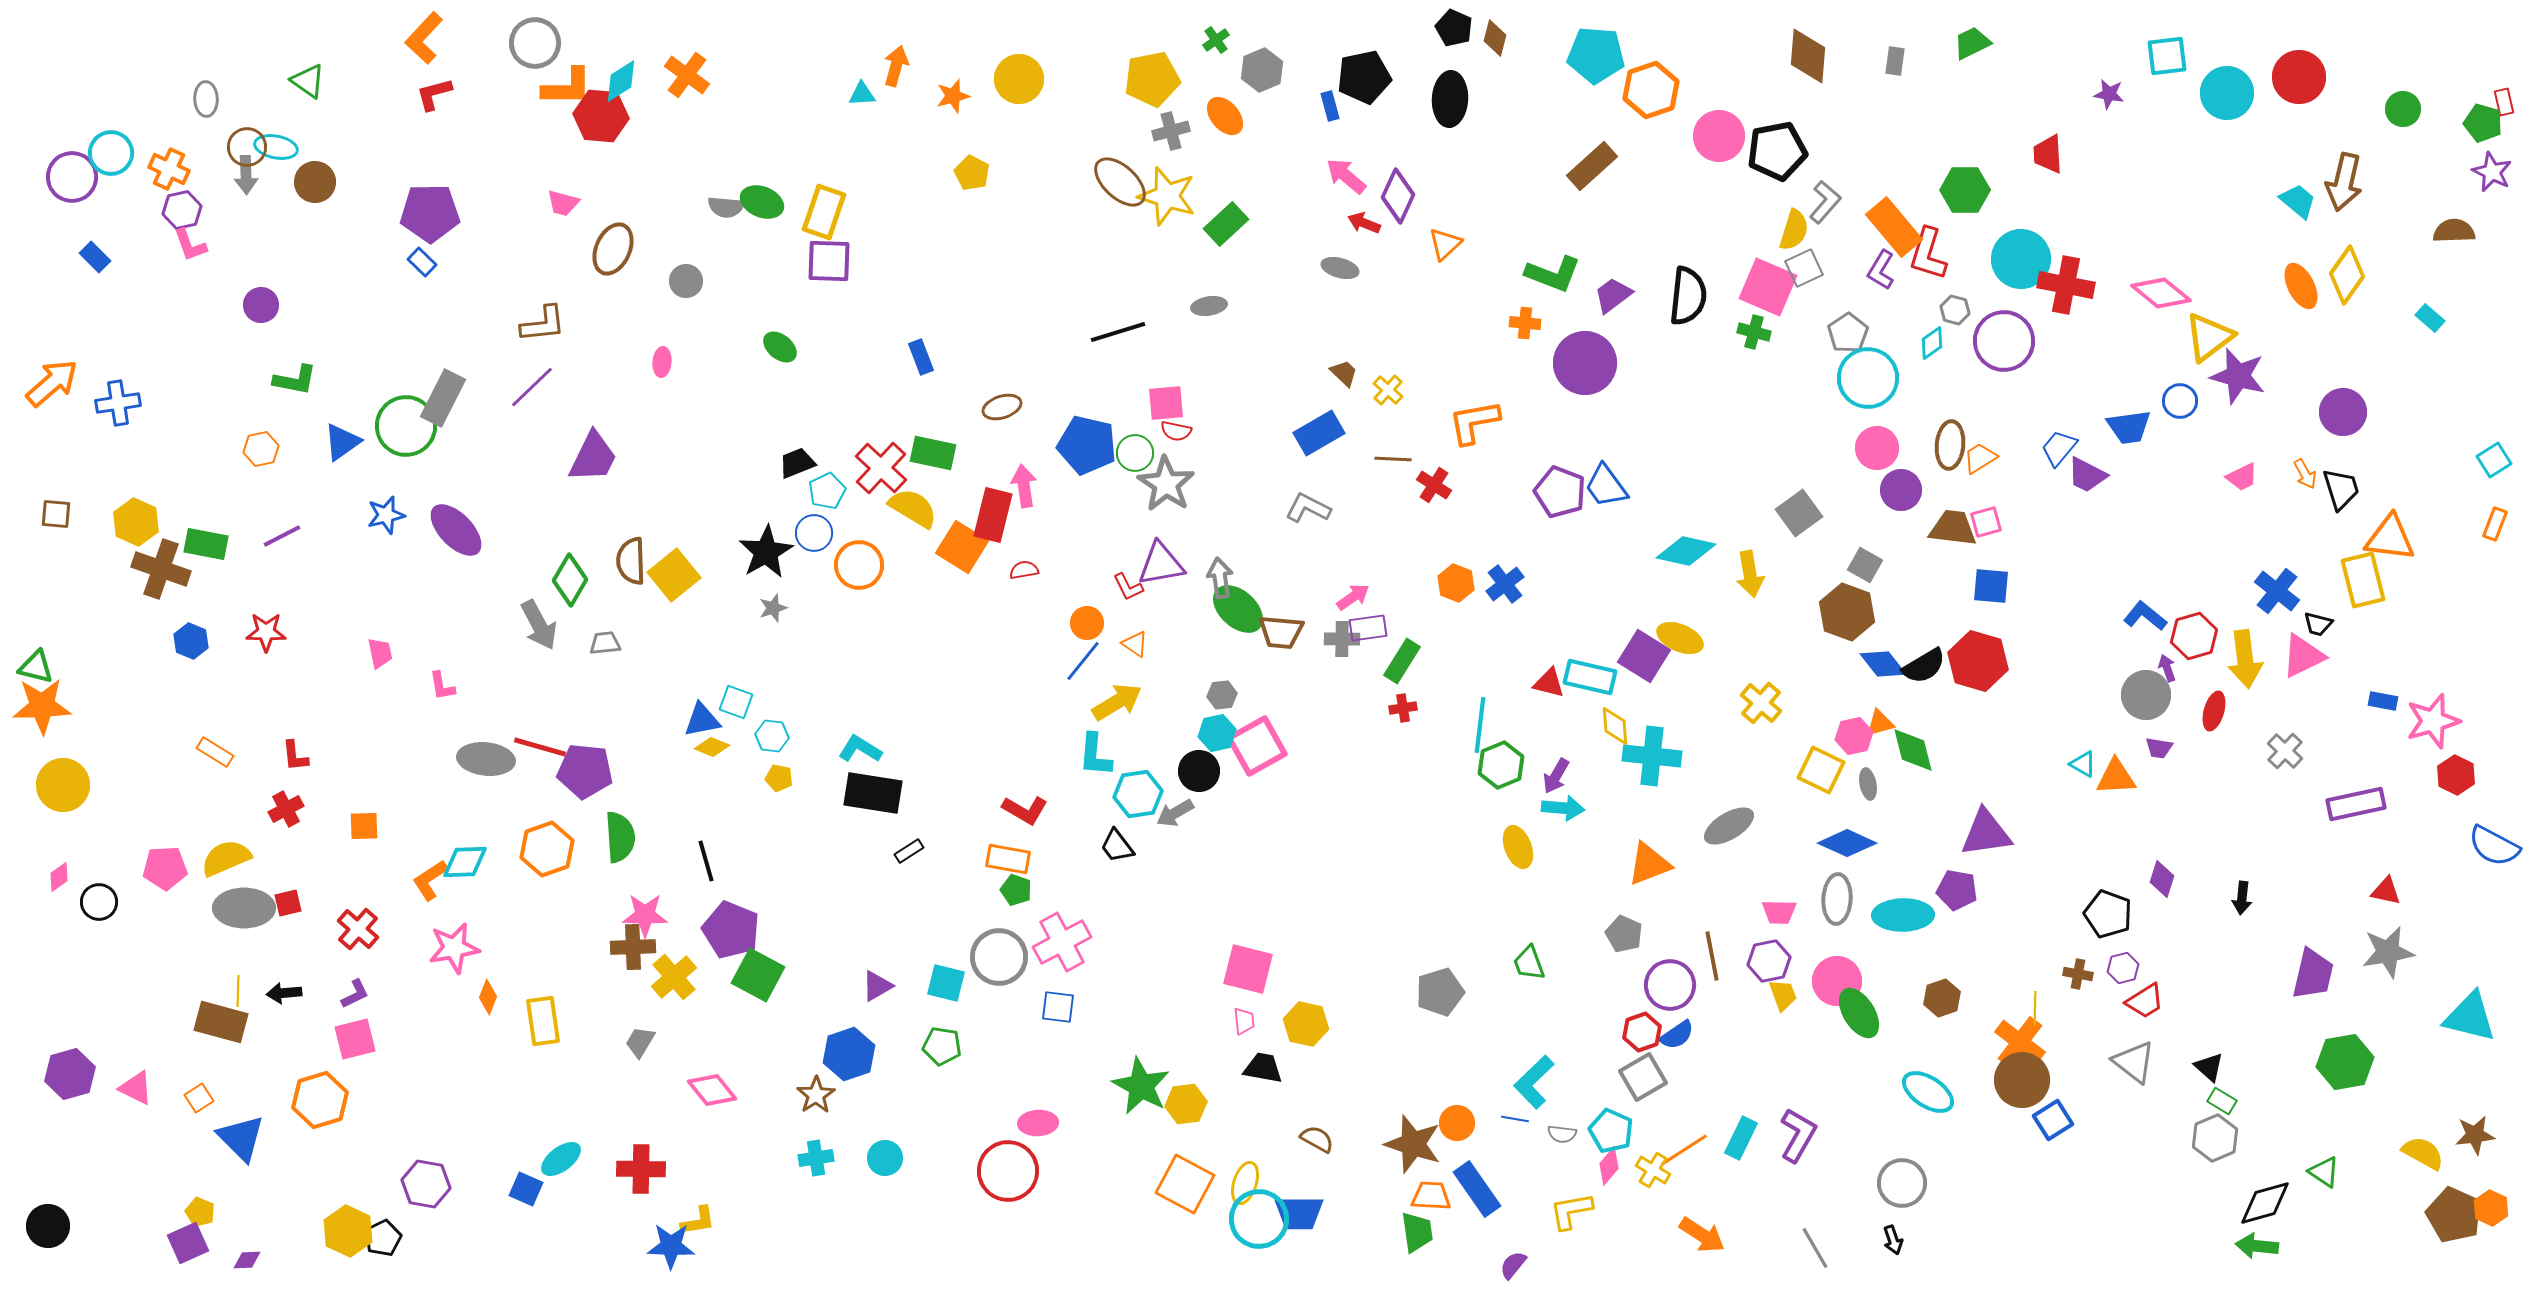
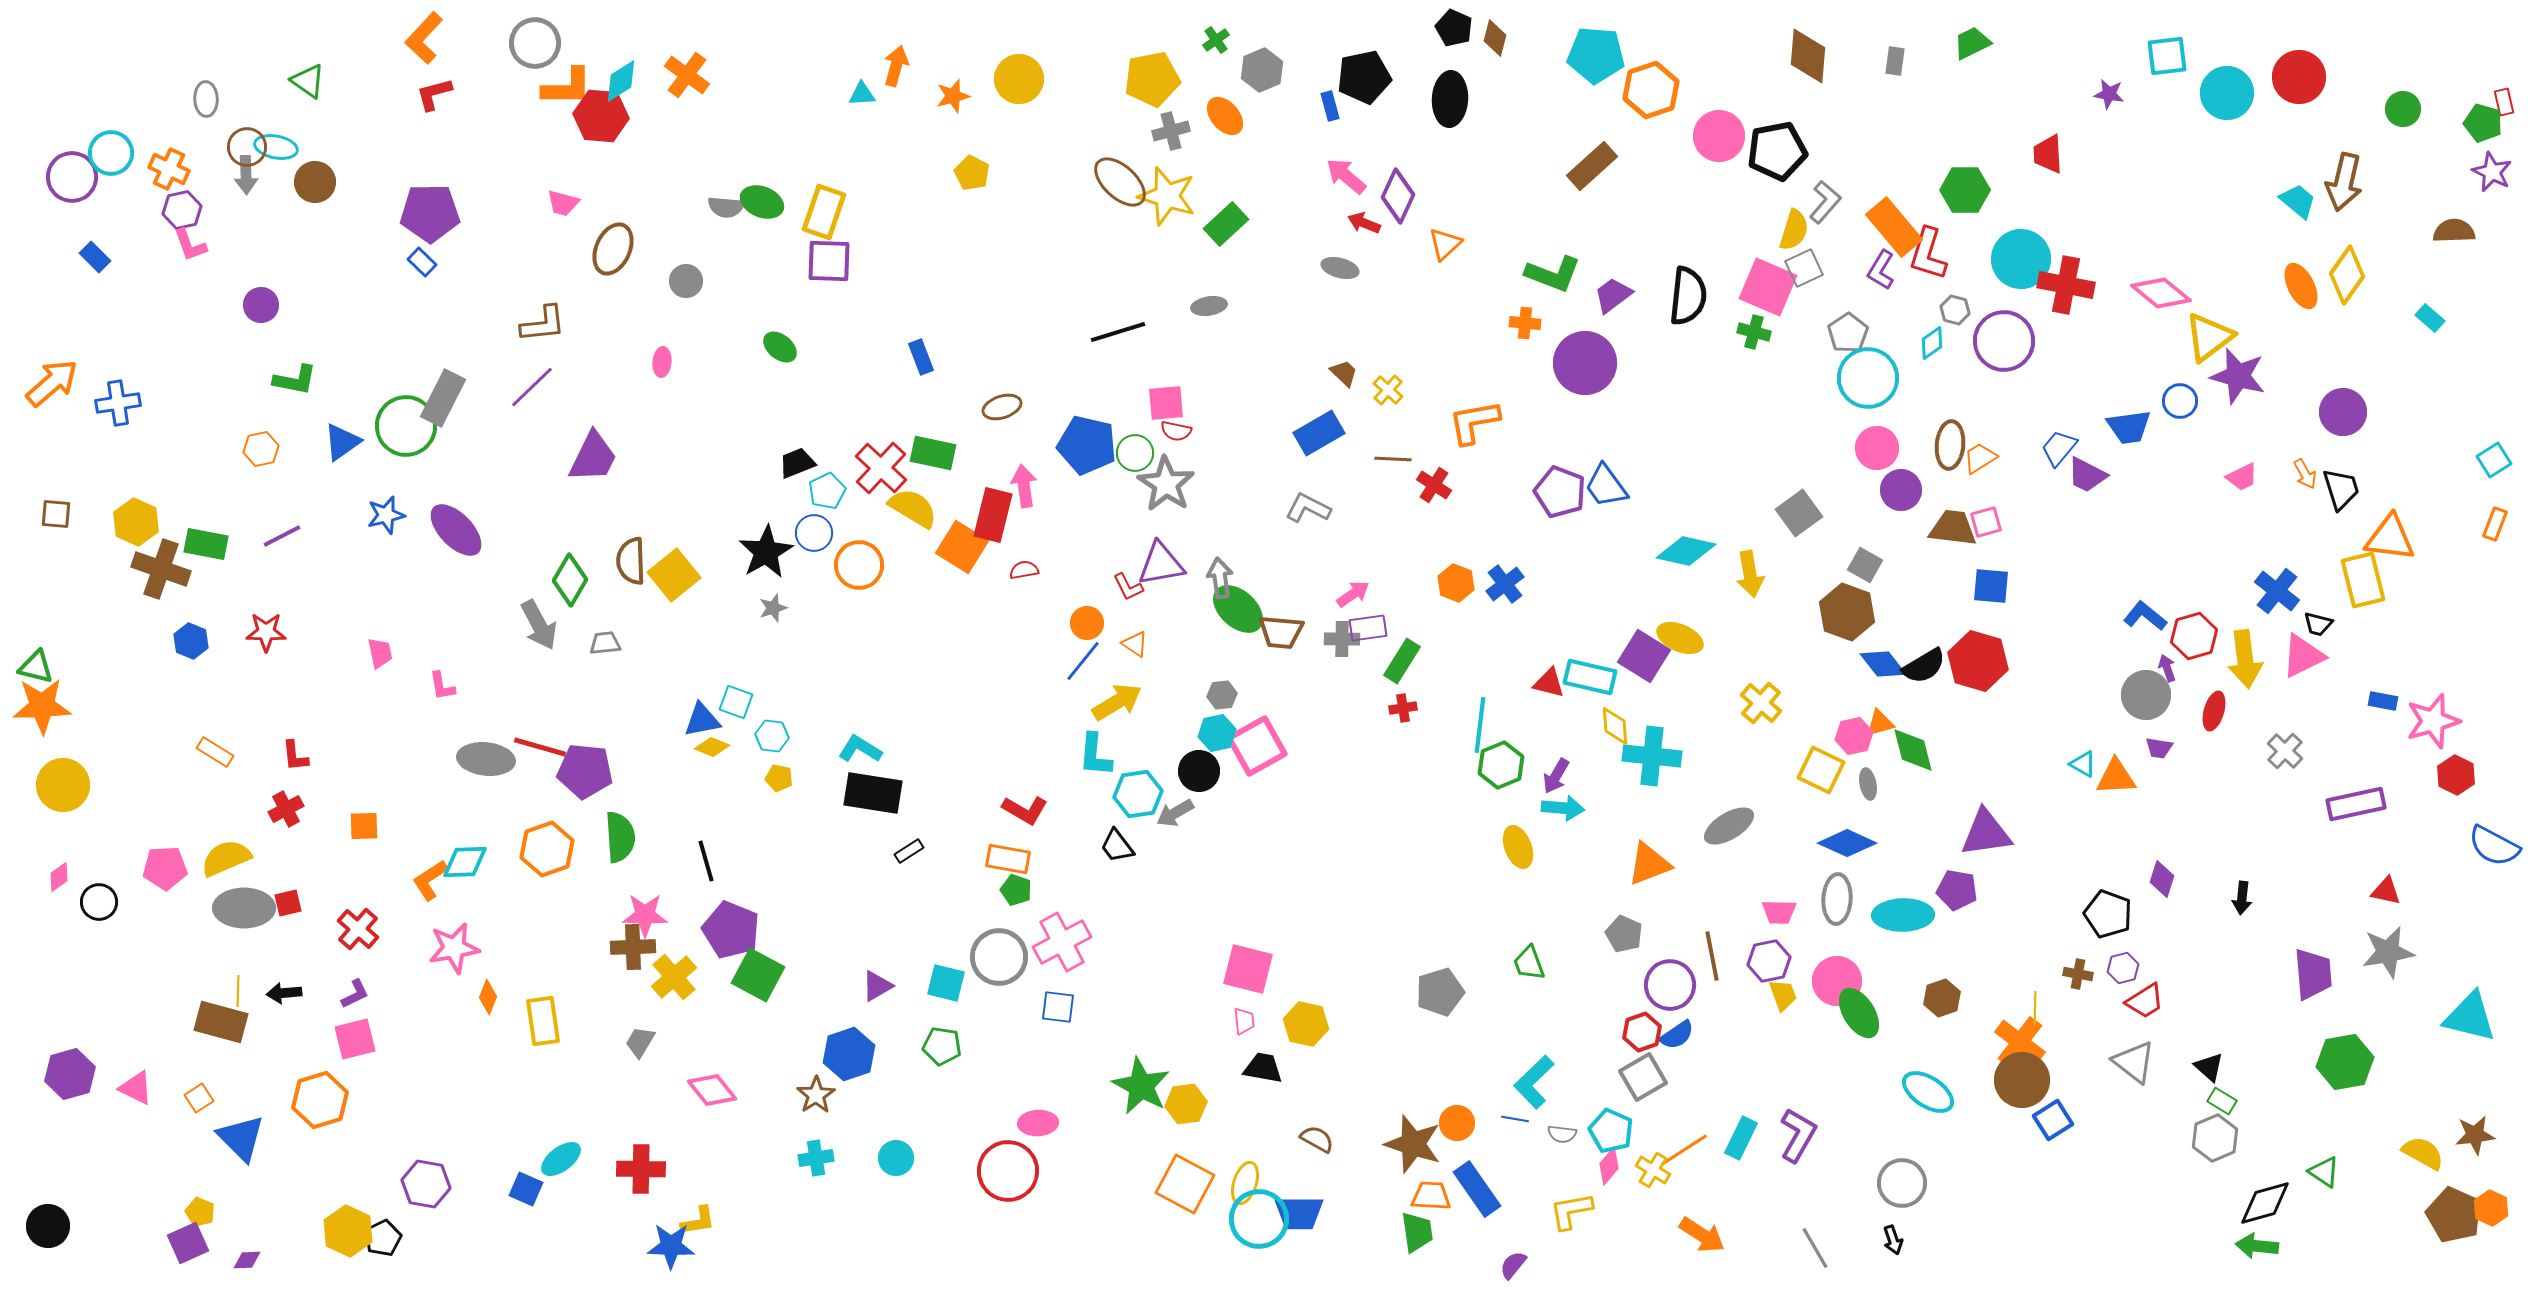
pink arrow at (1353, 597): moved 3 px up
purple trapezoid at (2313, 974): rotated 18 degrees counterclockwise
cyan circle at (885, 1158): moved 11 px right
